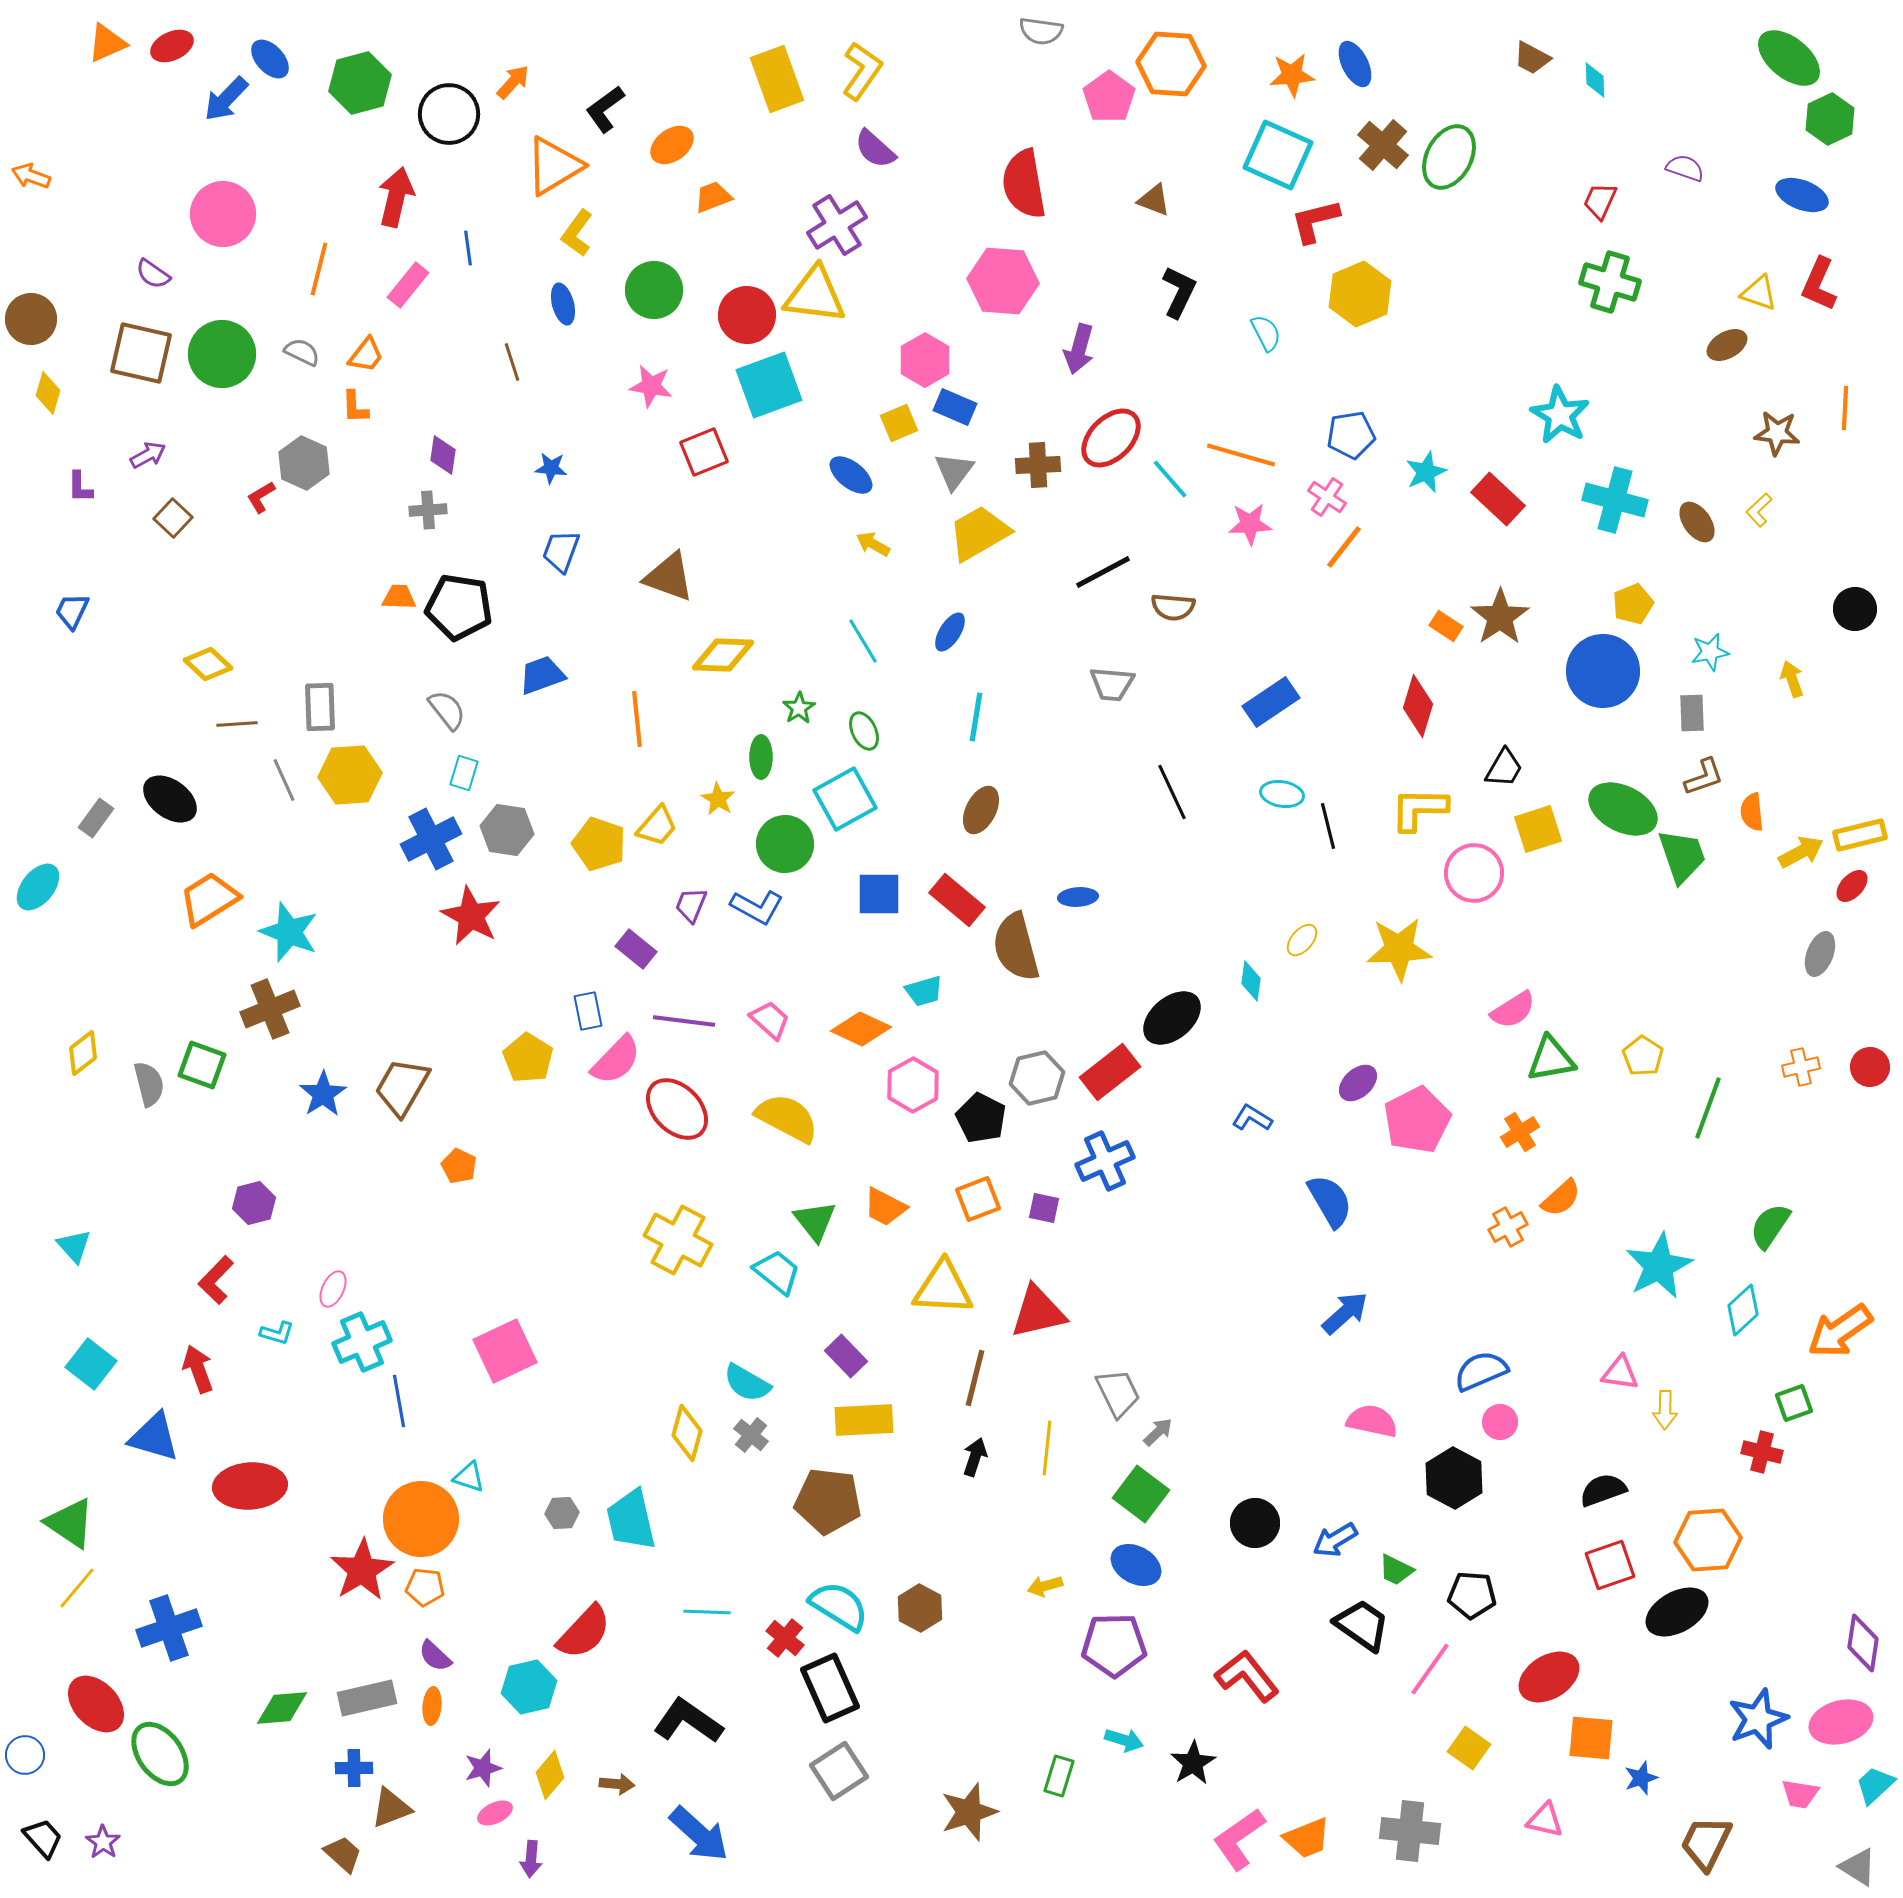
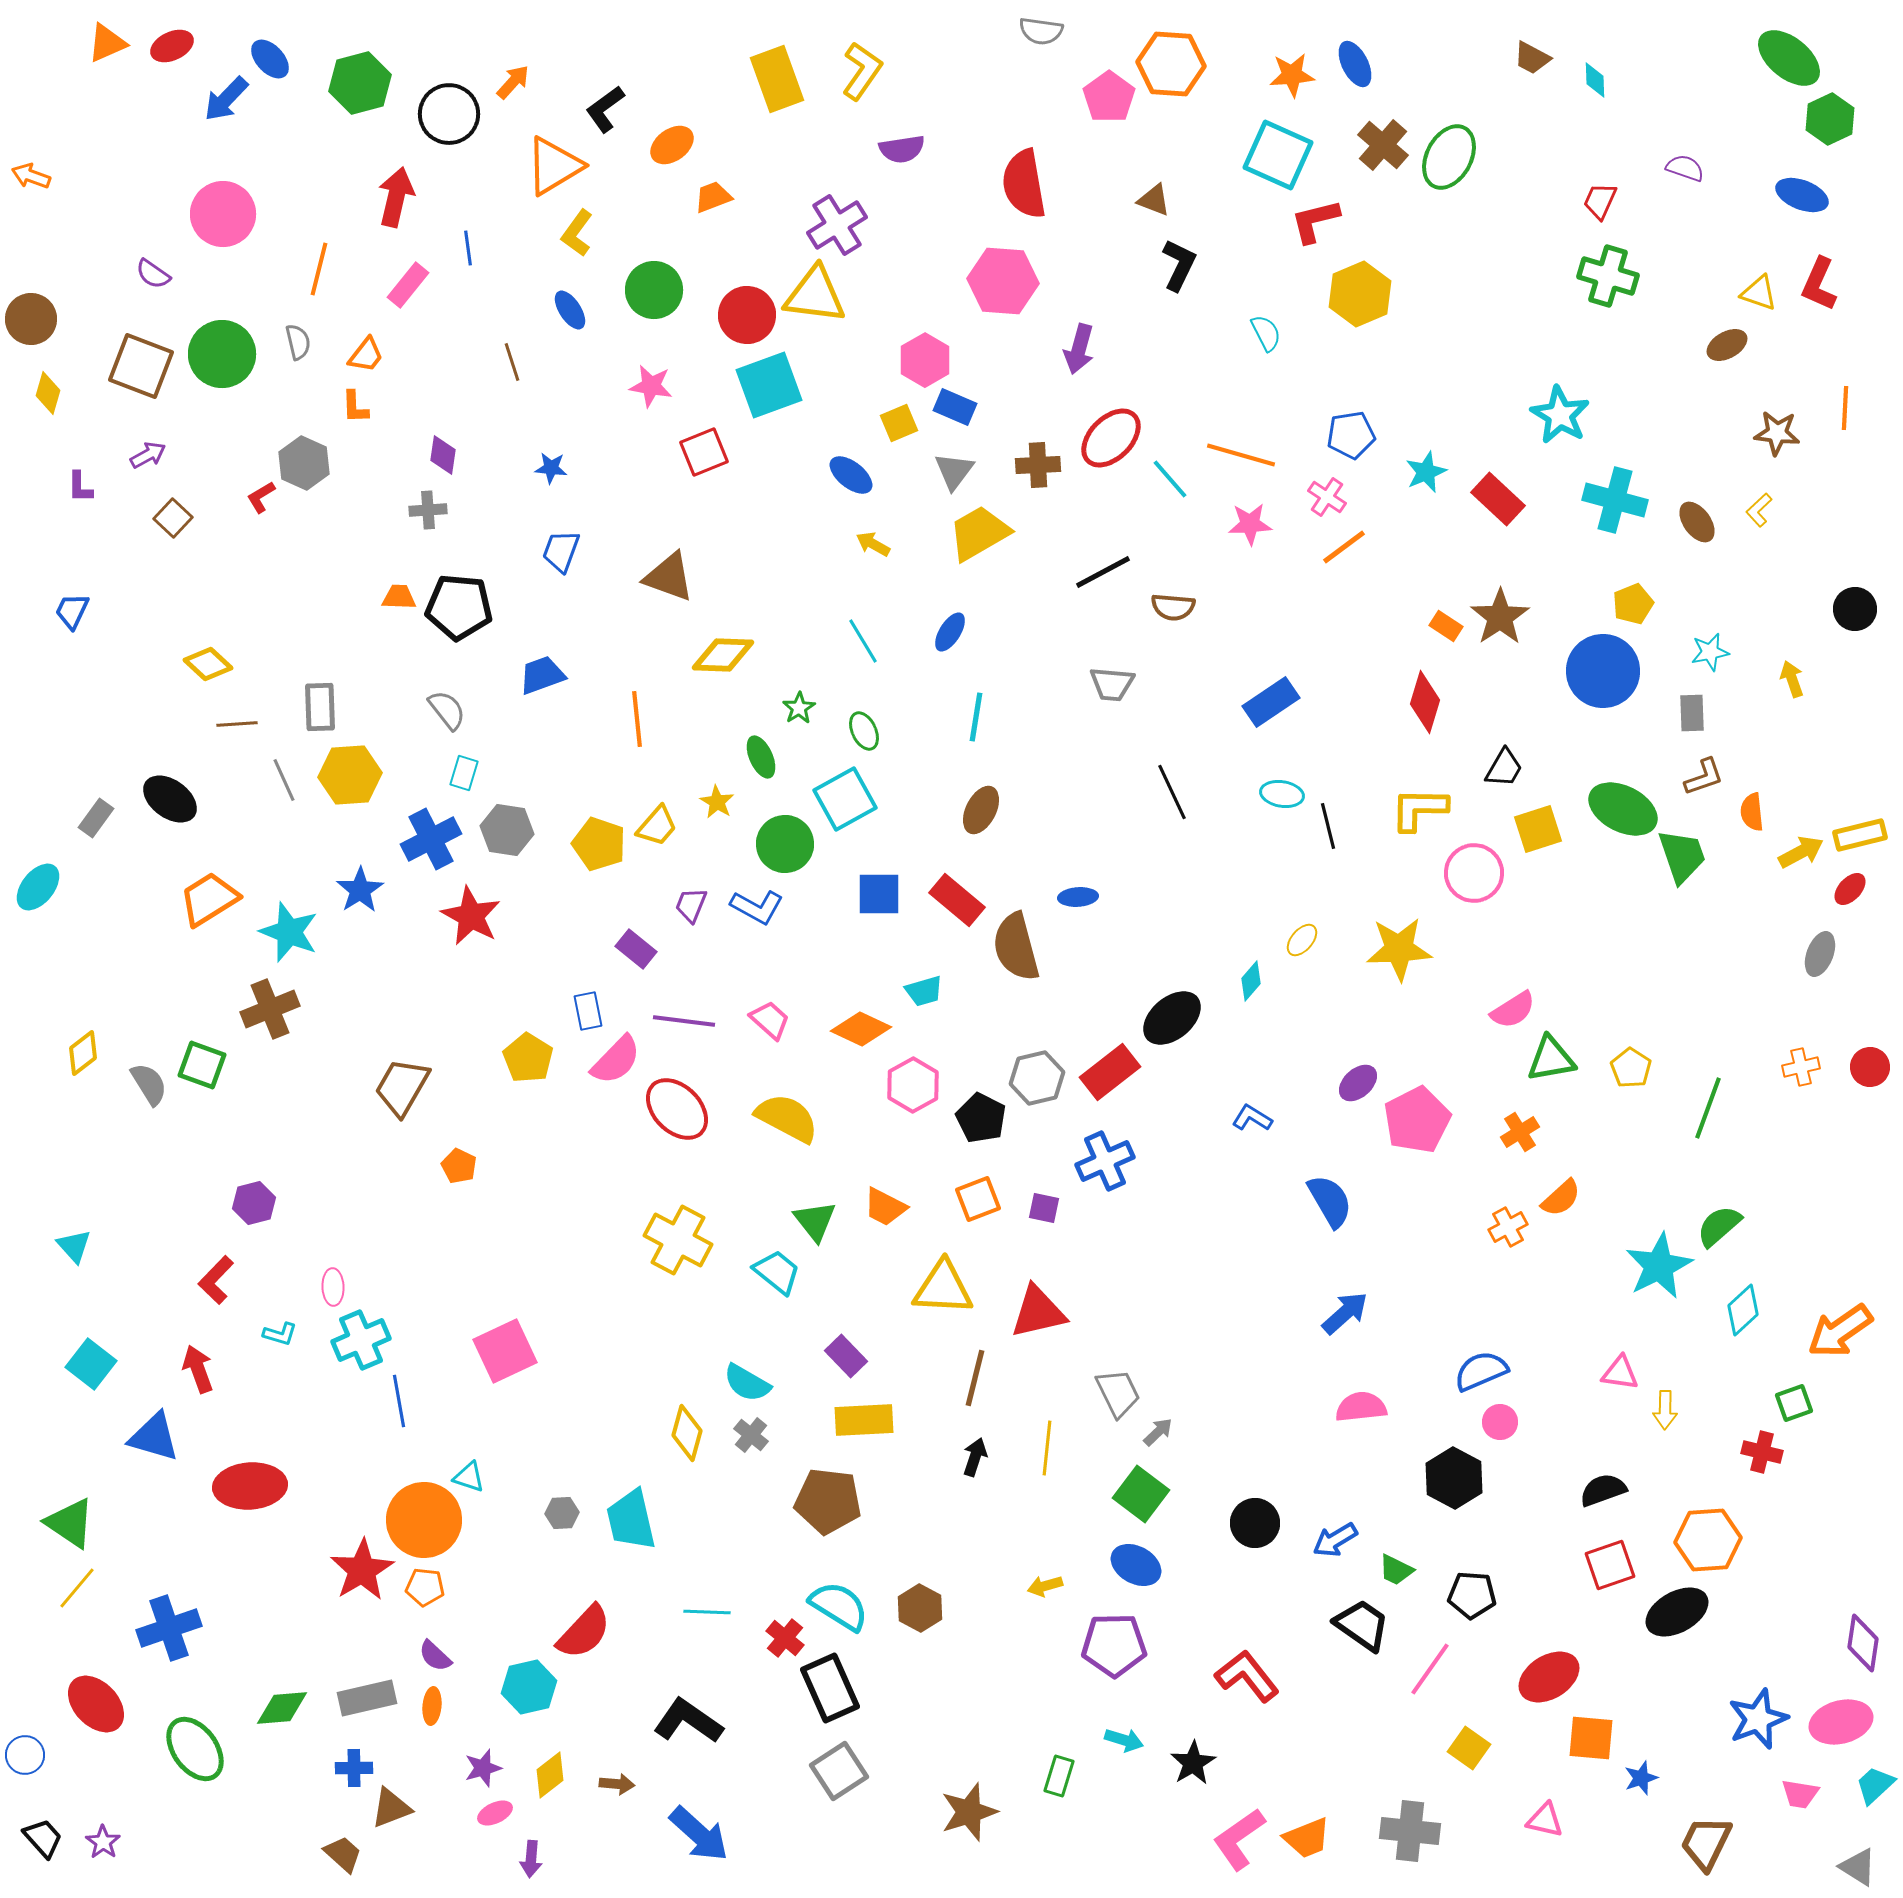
purple semicircle at (875, 149): moved 27 px right; rotated 51 degrees counterclockwise
green cross at (1610, 282): moved 2 px left, 6 px up
black L-shape at (1179, 292): moved 27 px up
blue ellipse at (563, 304): moved 7 px right, 6 px down; rotated 18 degrees counterclockwise
gray semicircle at (302, 352): moved 4 px left, 10 px up; rotated 51 degrees clockwise
brown square at (141, 353): moved 13 px down; rotated 8 degrees clockwise
orange line at (1344, 547): rotated 15 degrees clockwise
black pentagon at (459, 607): rotated 4 degrees counterclockwise
red diamond at (1418, 706): moved 7 px right, 4 px up
green ellipse at (761, 757): rotated 24 degrees counterclockwise
yellow star at (718, 799): moved 1 px left, 3 px down
red ellipse at (1852, 886): moved 2 px left, 3 px down
cyan diamond at (1251, 981): rotated 33 degrees clockwise
yellow pentagon at (1643, 1056): moved 12 px left, 12 px down
gray semicircle at (149, 1084): rotated 18 degrees counterclockwise
blue star at (323, 1094): moved 37 px right, 204 px up
green semicircle at (1770, 1226): moved 51 px left; rotated 15 degrees clockwise
pink ellipse at (333, 1289): moved 2 px up; rotated 27 degrees counterclockwise
cyan L-shape at (277, 1333): moved 3 px right, 1 px down
cyan cross at (362, 1342): moved 1 px left, 2 px up
pink semicircle at (1372, 1421): moved 11 px left, 14 px up; rotated 18 degrees counterclockwise
orange circle at (421, 1519): moved 3 px right, 1 px down
green ellipse at (160, 1754): moved 35 px right, 5 px up
yellow diamond at (550, 1775): rotated 12 degrees clockwise
